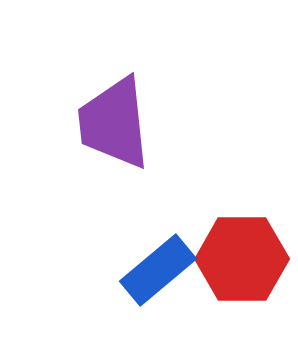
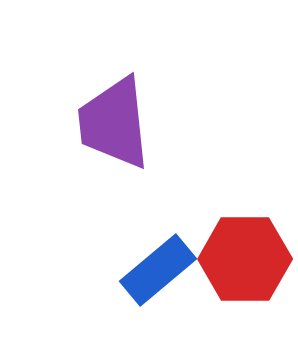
red hexagon: moved 3 px right
